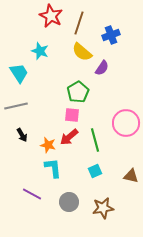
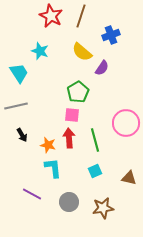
brown line: moved 2 px right, 7 px up
red arrow: moved 1 px down; rotated 126 degrees clockwise
brown triangle: moved 2 px left, 2 px down
